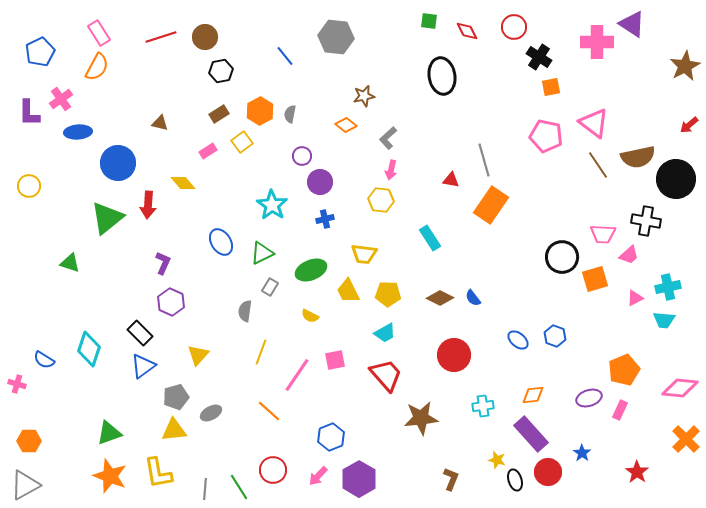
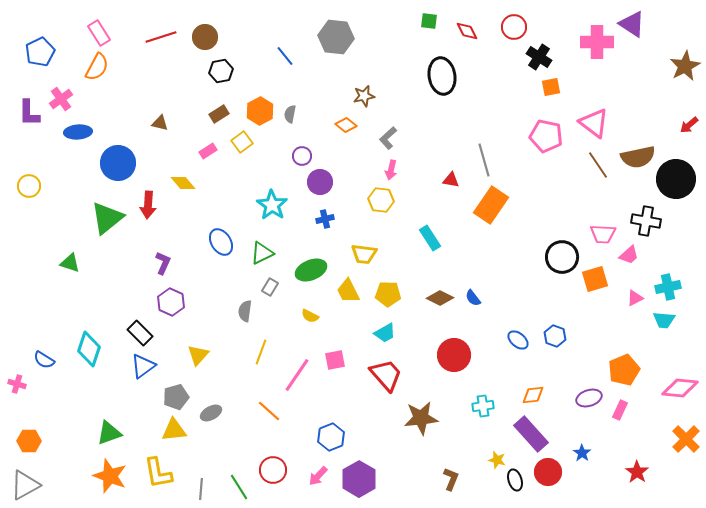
gray line at (205, 489): moved 4 px left
